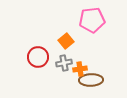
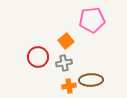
orange cross: moved 11 px left, 17 px down
